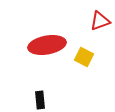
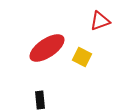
red ellipse: moved 3 px down; rotated 24 degrees counterclockwise
yellow square: moved 2 px left
